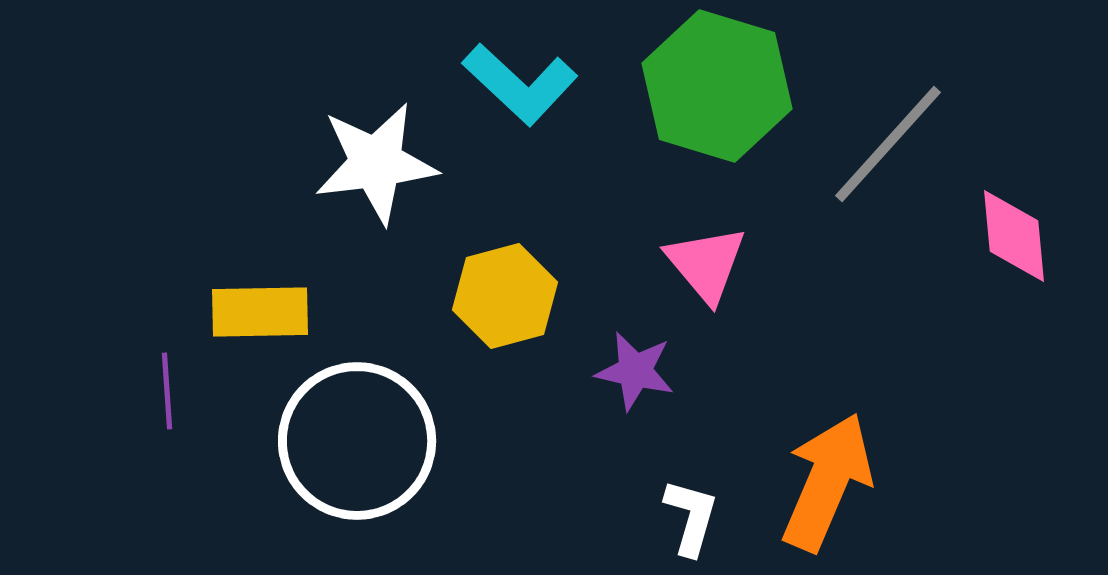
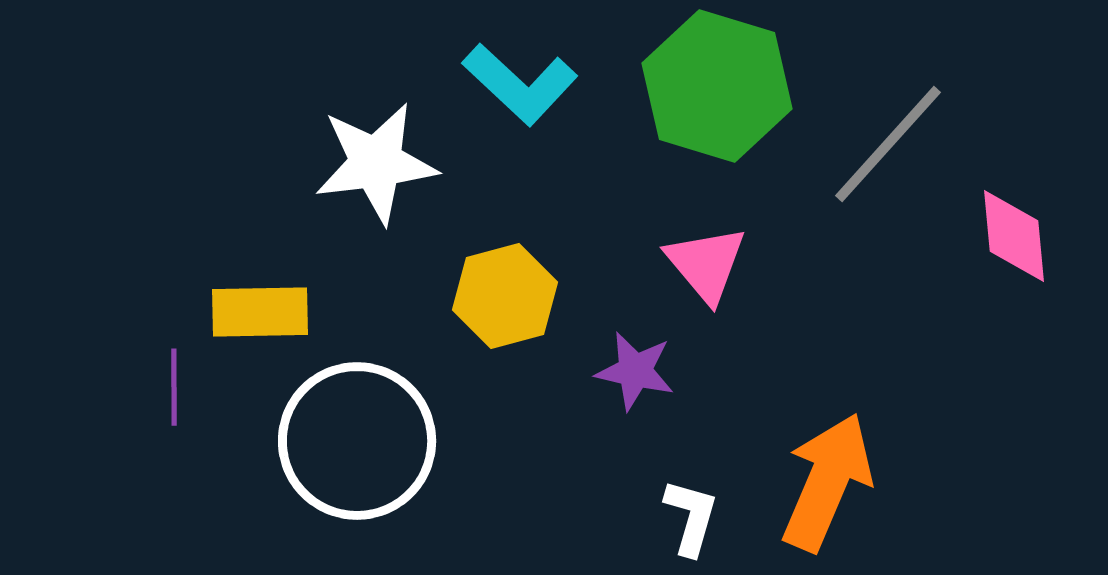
purple line: moved 7 px right, 4 px up; rotated 4 degrees clockwise
